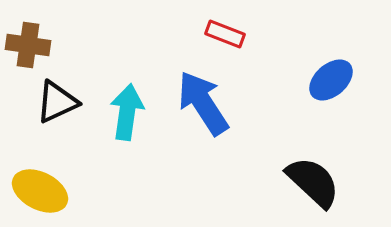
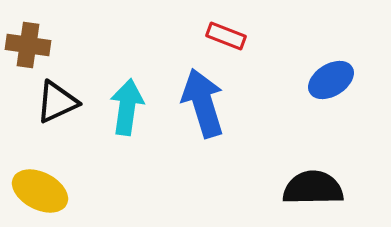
red rectangle: moved 1 px right, 2 px down
blue ellipse: rotated 9 degrees clockwise
blue arrow: rotated 16 degrees clockwise
cyan arrow: moved 5 px up
black semicircle: moved 6 px down; rotated 44 degrees counterclockwise
